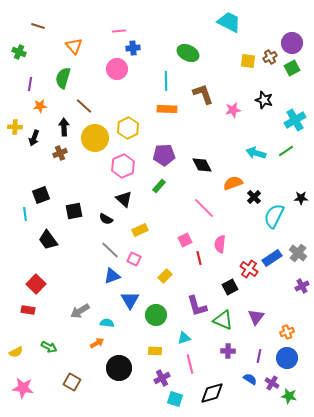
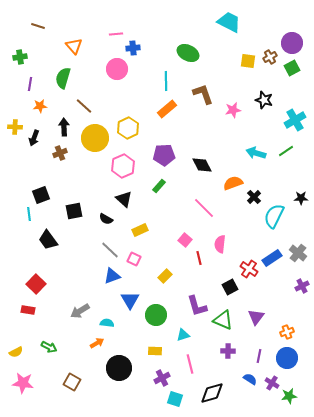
pink line at (119, 31): moved 3 px left, 3 px down
green cross at (19, 52): moved 1 px right, 5 px down; rotated 32 degrees counterclockwise
orange rectangle at (167, 109): rotated 42 degrees counterclockwise
cyan line at (25, 214): moved 4 px right
pink square at (185, 240): rotated 24 degrees counterclockwise
cyan triangle at (184, 338): moved 1 px left, 3 px up
pink star at (23, 388): moved 5 px up
green star at (289, 396): rotated 21 degrees counterclockwise
